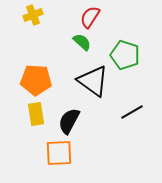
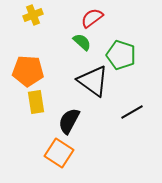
red semicircle: moved 2 px right, 1 px down; rotated 20 degrees clockwise
green pentagon: moved 4 px left
orange pentagon: moved 8 px left, 9 px up
yellow rectangle: moved 12 px up
orange square: rotated 36 degrees clockwise
